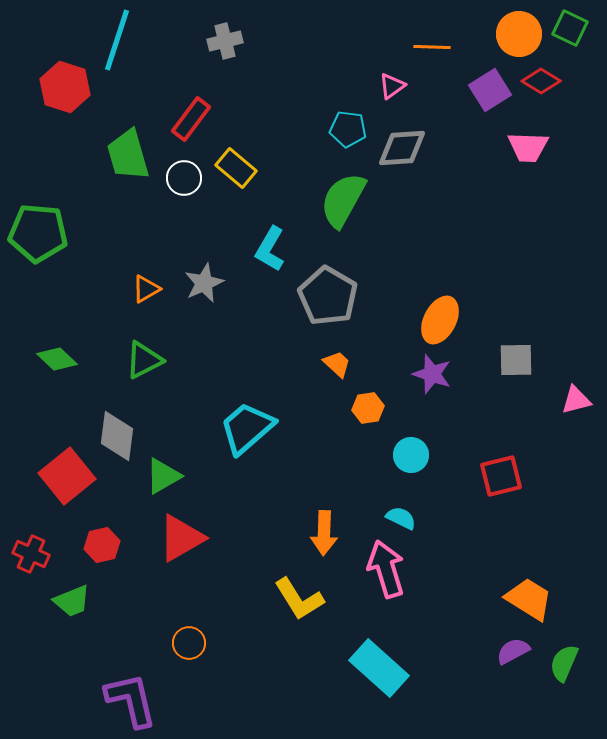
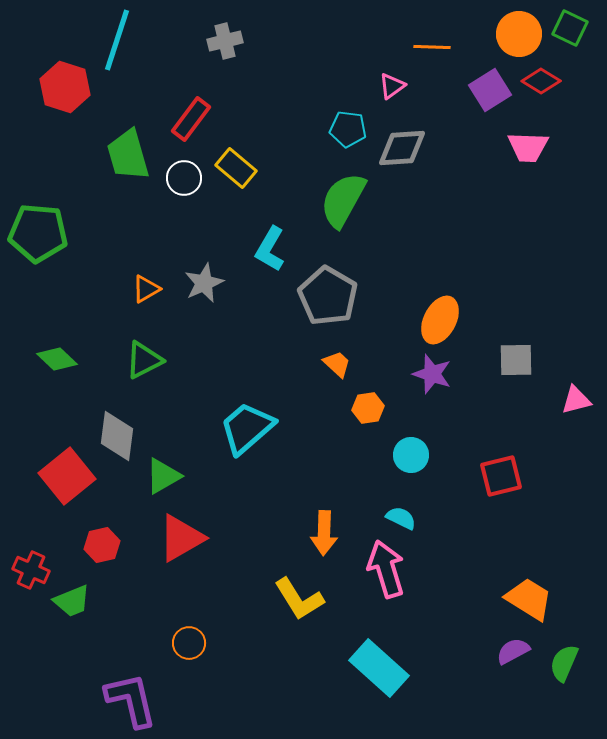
red cross at (31, 554): moved 16 px down
